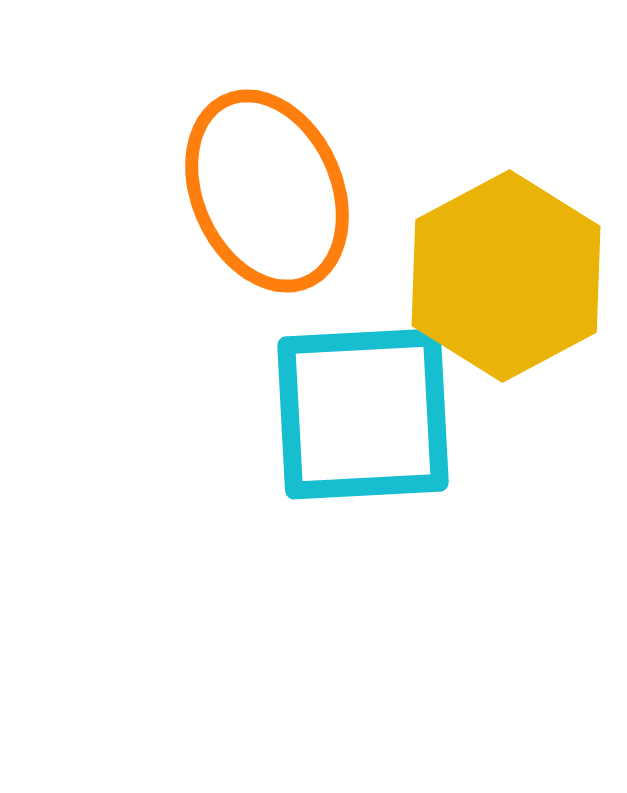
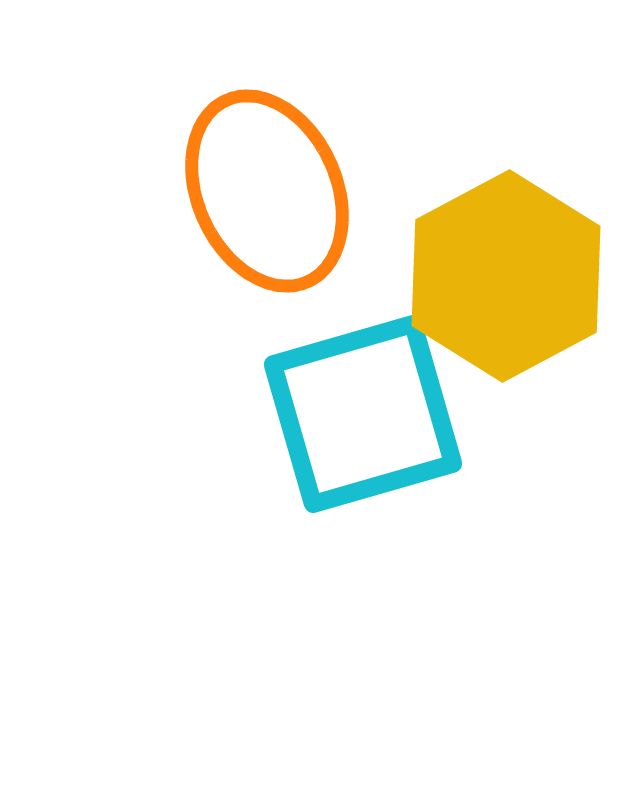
cyan square: rotated 13 degrees counterclockwise
